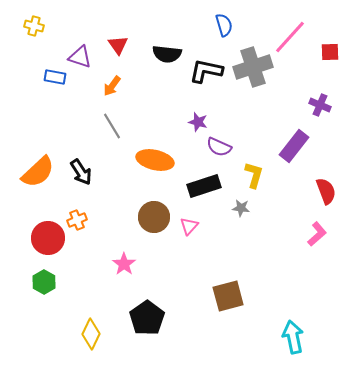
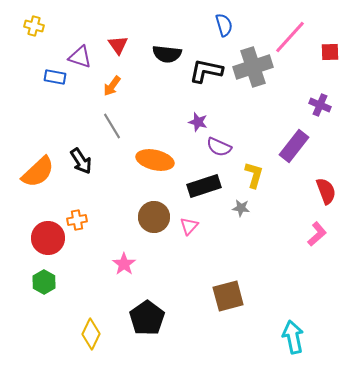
black arrow: moved 11 px up
orange cross: rotated 12 degrees clockwise
